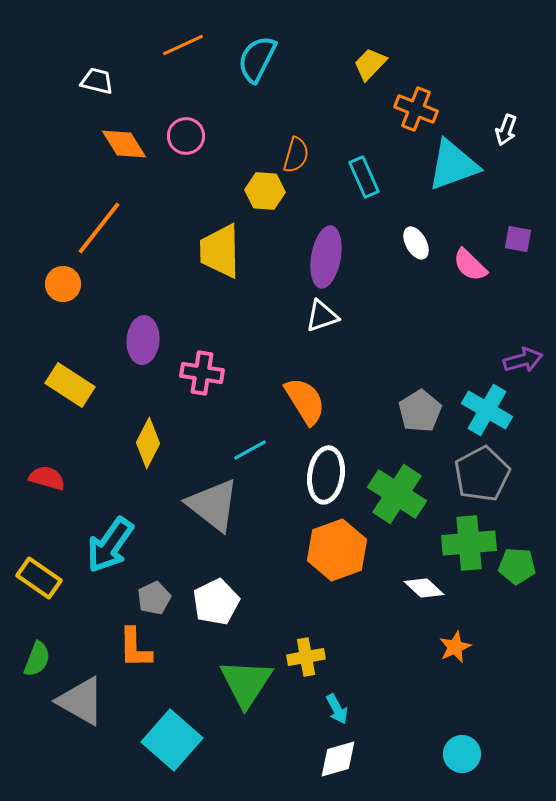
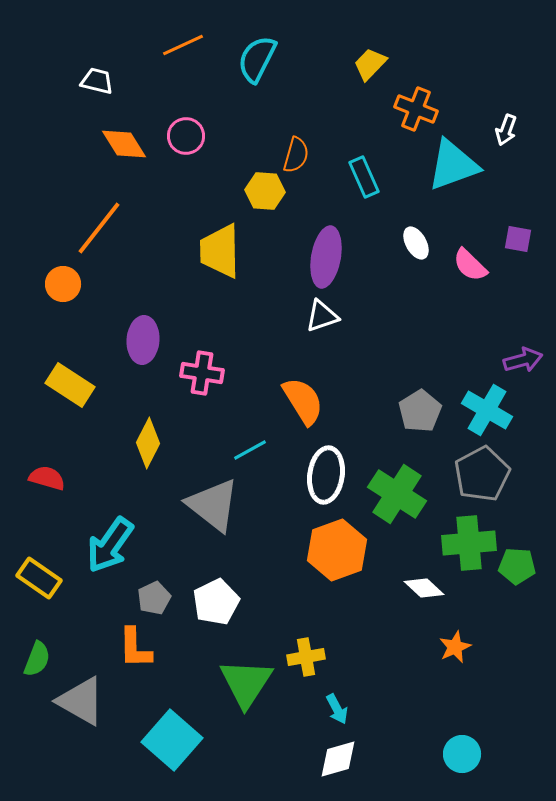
orange semicircle at (305, 401): moved 2 px left
